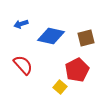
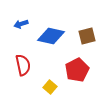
brown square: moved 1 px right, 2 px up
red semicircle: rotated 30 degrees clockwise
yellow square: moved 10 px left
